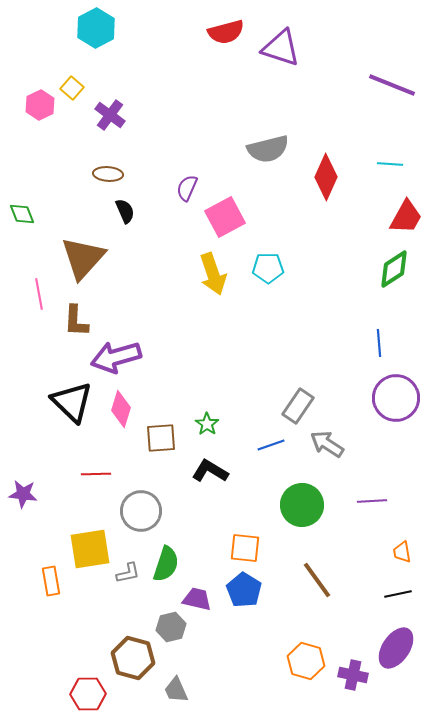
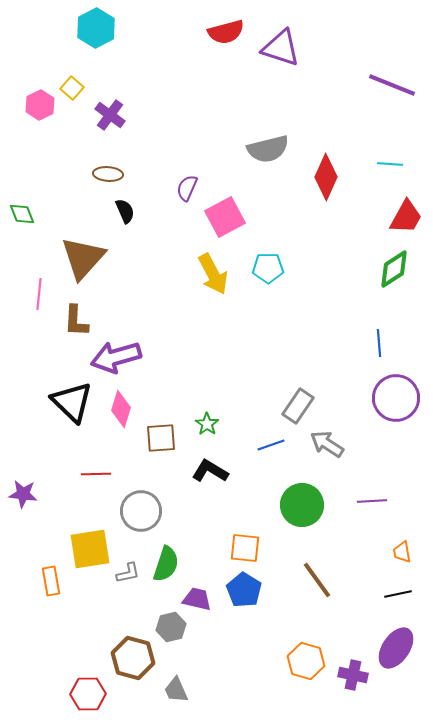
yellow arrow at (213, 274): rotated 9 degrees counterclockwise
pink line at (39, 294): rotated 16 degrees clockwise
